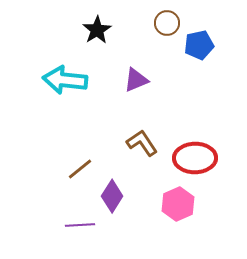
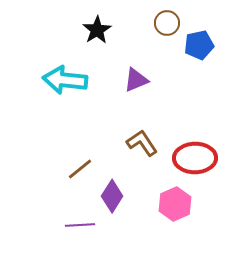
pink hexagon: moved 3 px left
